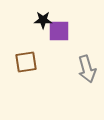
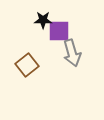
brown square: moved 1 px right, 3 px down; rotated 30 degrees counterclockwise
gray arrow: moved 15 px left, 16 px up
